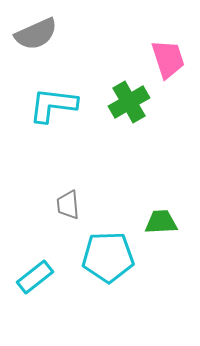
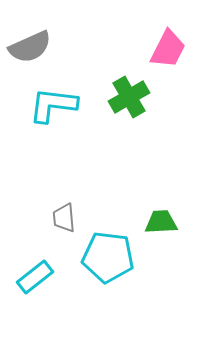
gray semicircle: moved 6 px left, 13 px down
pink trapezoid: moved 10 px up; rotated 45 degrees clockwise
green cross: moved 5 px up
gray trapezoid: moved 4 px left, 13 px down
cyan pentagon: rotated 9 degrees clockwise
